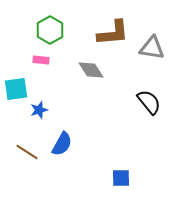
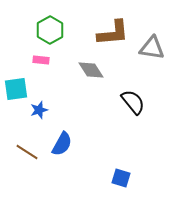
black semicircle: moved 16 px left
blue square: rotated 18 degrees clockwise
